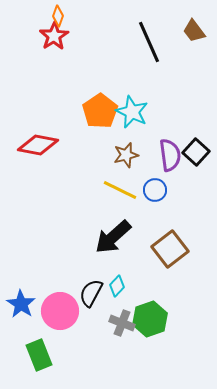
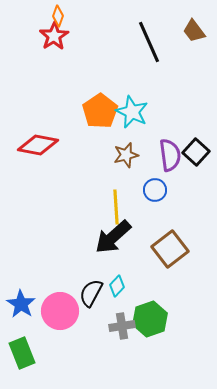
yellow line: moved 4 px left, 17 px down; rotated 60 degrees clockwise
gray cross: moved 3 px down; rotated 30 degrees counterclockwise
green rectangle: moved 17 px left, 2 px up
